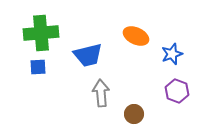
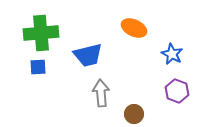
orange ellipse: moved 2 px left, 8 px up
blue star: rotated 25 degrees counterclockwise
